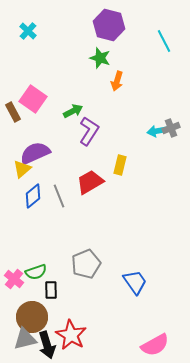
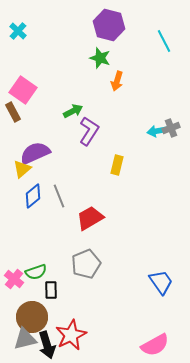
cyan cross: moved 10 px left
pink square: moved 10 px left, 9 px up
yellow rectangle: moved 3 px left
red trapezoid: moved 36 px down
blue trapezoid: moved 26 px right
red star: rotated 16 degrees clockwise
